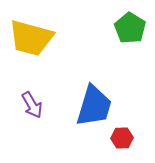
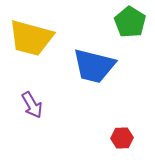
green pentagon: moved 6 px up
blue trapezoid: moved 40 px up; rotated 87 degrees clockwise
